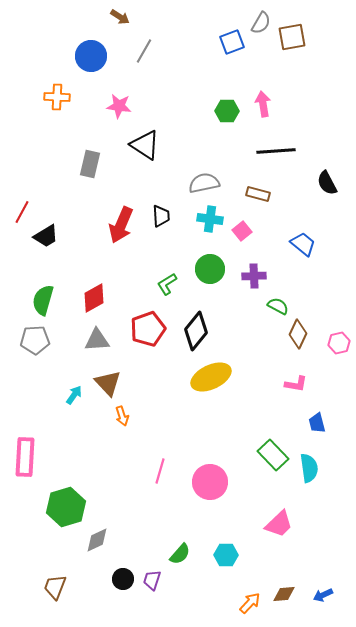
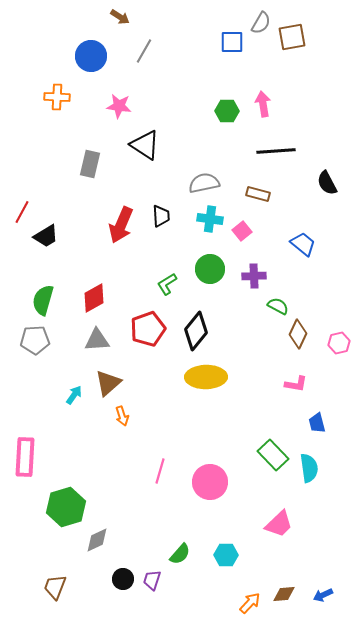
blue square at (232, 42): rotated 20 degrees clockwise
yellow ellipse at (211, 377): moved 5 px left; rotated 24 degrees clockwise
brown triangle at (108, 383): rotated 32 degrees clockwise
